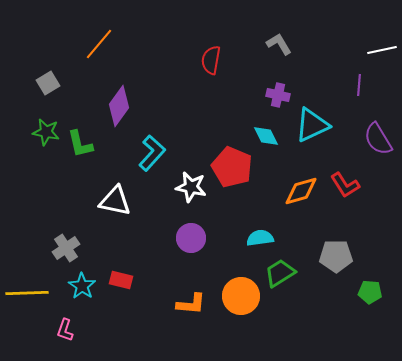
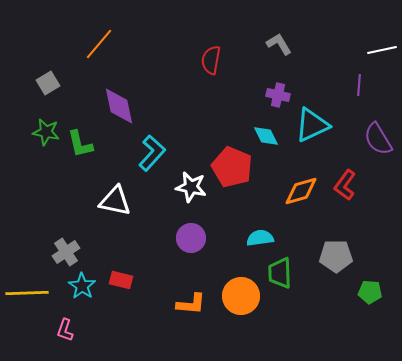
purple diamond: rotated 48 degrees counterclockwise
red L-shape: rotated 68 degrees clockwise
gray cross: moved 4 px down
green trapezoid: rotated 60 degrees counterclockwise
